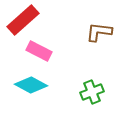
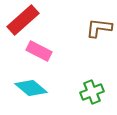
brown L-shape: moved 4 px up
cyan diamond: moved 3 px down; rotated 12 degrees clockwise
